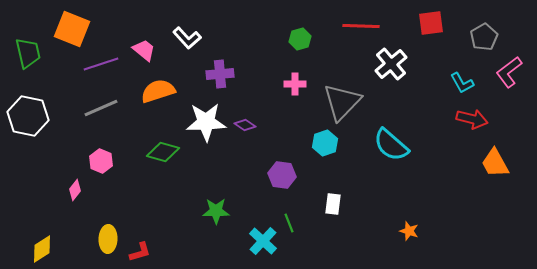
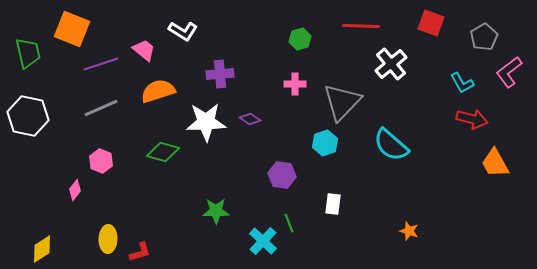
red square: rotated 28 degrees clockwise
white L-shape: moved 4 px left, 7 px up; rotated 16 degrees counterclockwise
purple diamond: moved 5 px right, 6 px up
